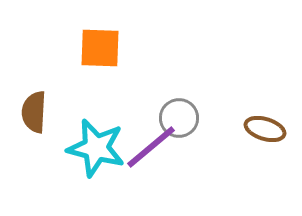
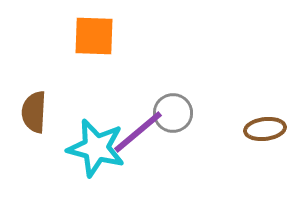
orange square: moved 6 px left, 12 px up
gray circle: moved 6 px left, 5 px up
brown ellipse: rotated 24 degrees counterclockwise
purple line: moved 13 px left, 15 px up
